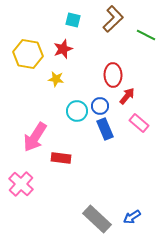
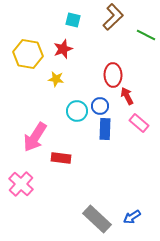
brown L-shape: moved 2 px up
red arrow: rotated 66 degrees counterclockwise
blue rectangle: rotated 25 degrees clockwise
